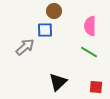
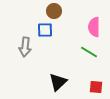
pink semicircle: moved 4 px right, 1 px down
gray arrow: rotated 138 degrees clockwise
